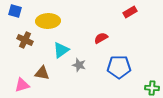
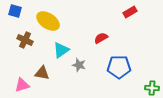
yellow ellipse: rotated 35 degrees clockwise
